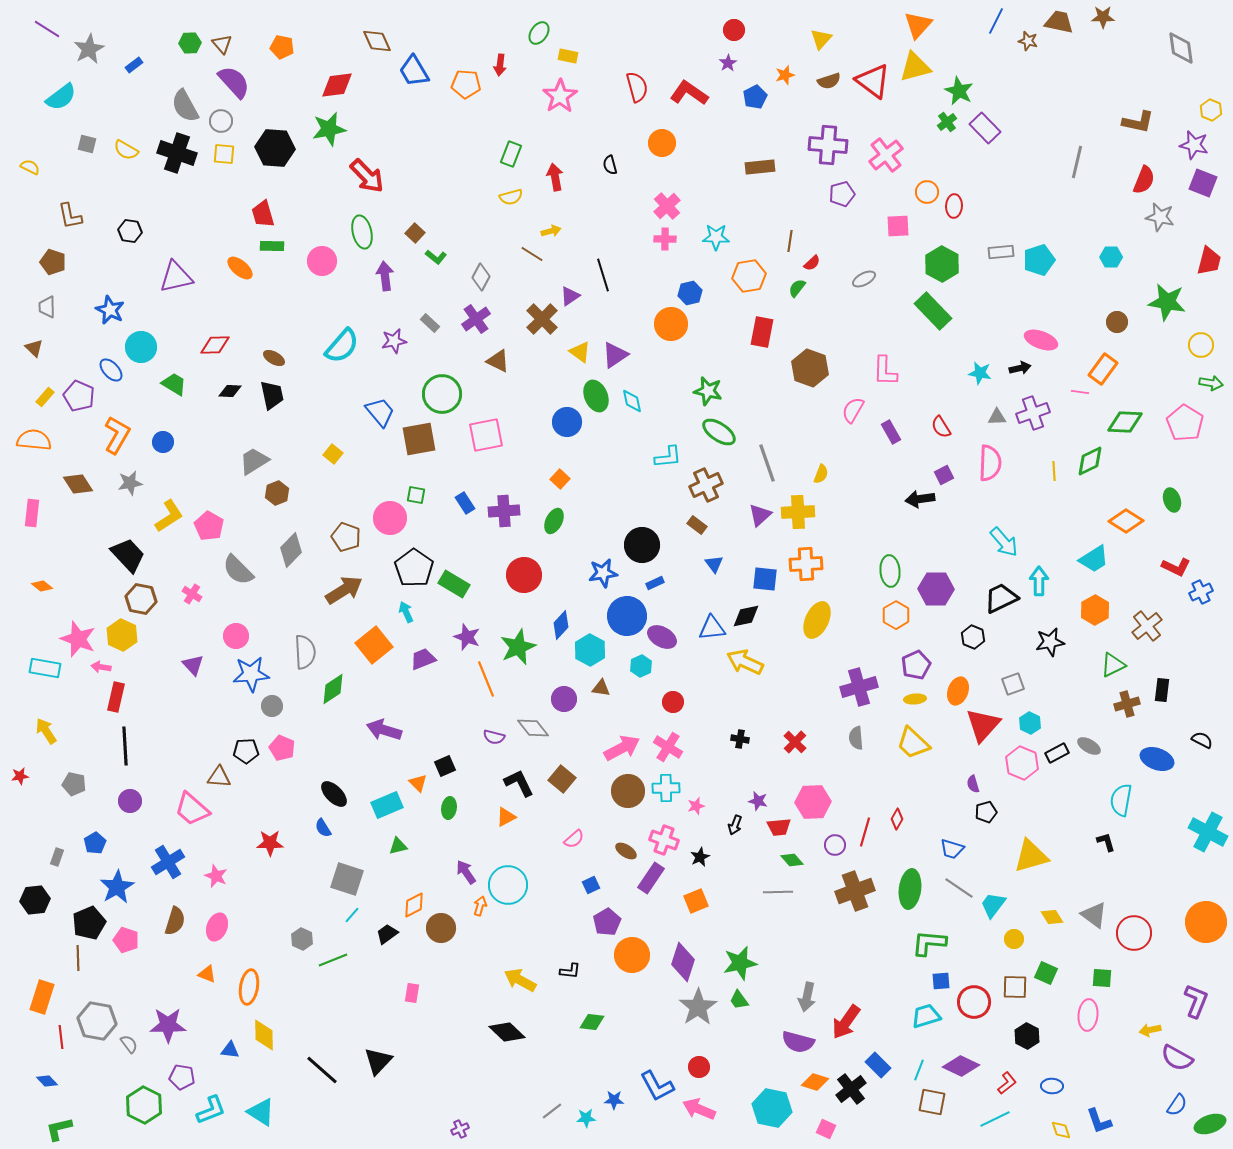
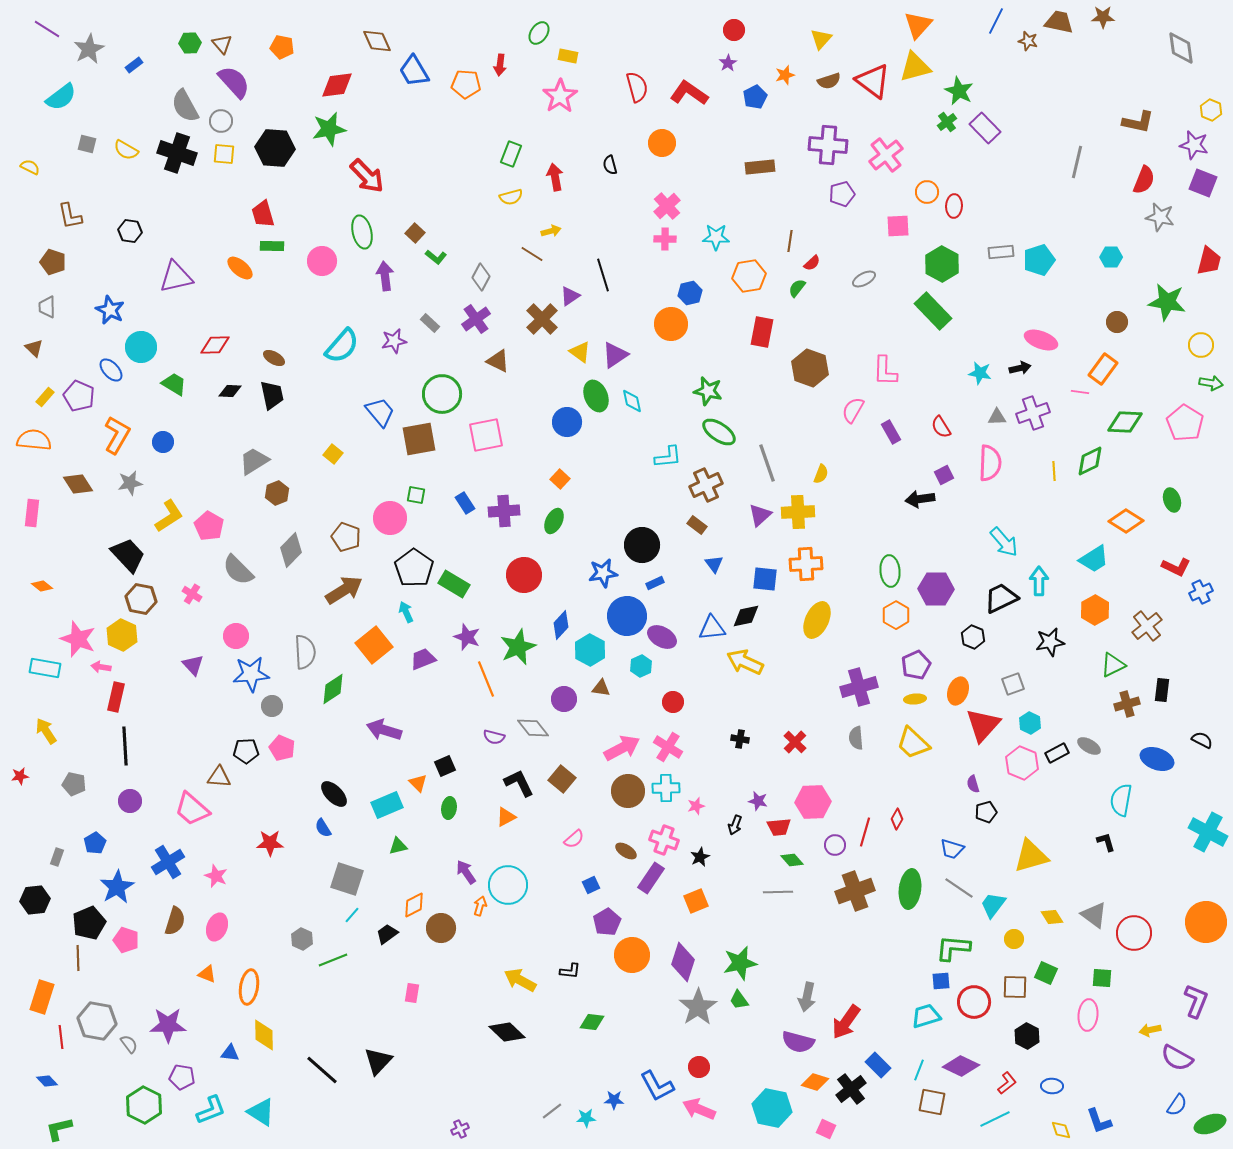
green L-shape at (929, 943): moved 24 px right, 5 px down
blue triangle at (230, 1050): moved 3 px down
